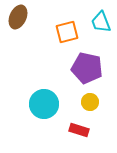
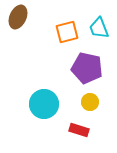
cyan trapezoid: moved 2 px left, 6 px down
